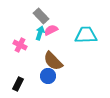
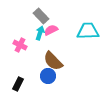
cyan trapezoid: moved 2 px right, 4 px up
